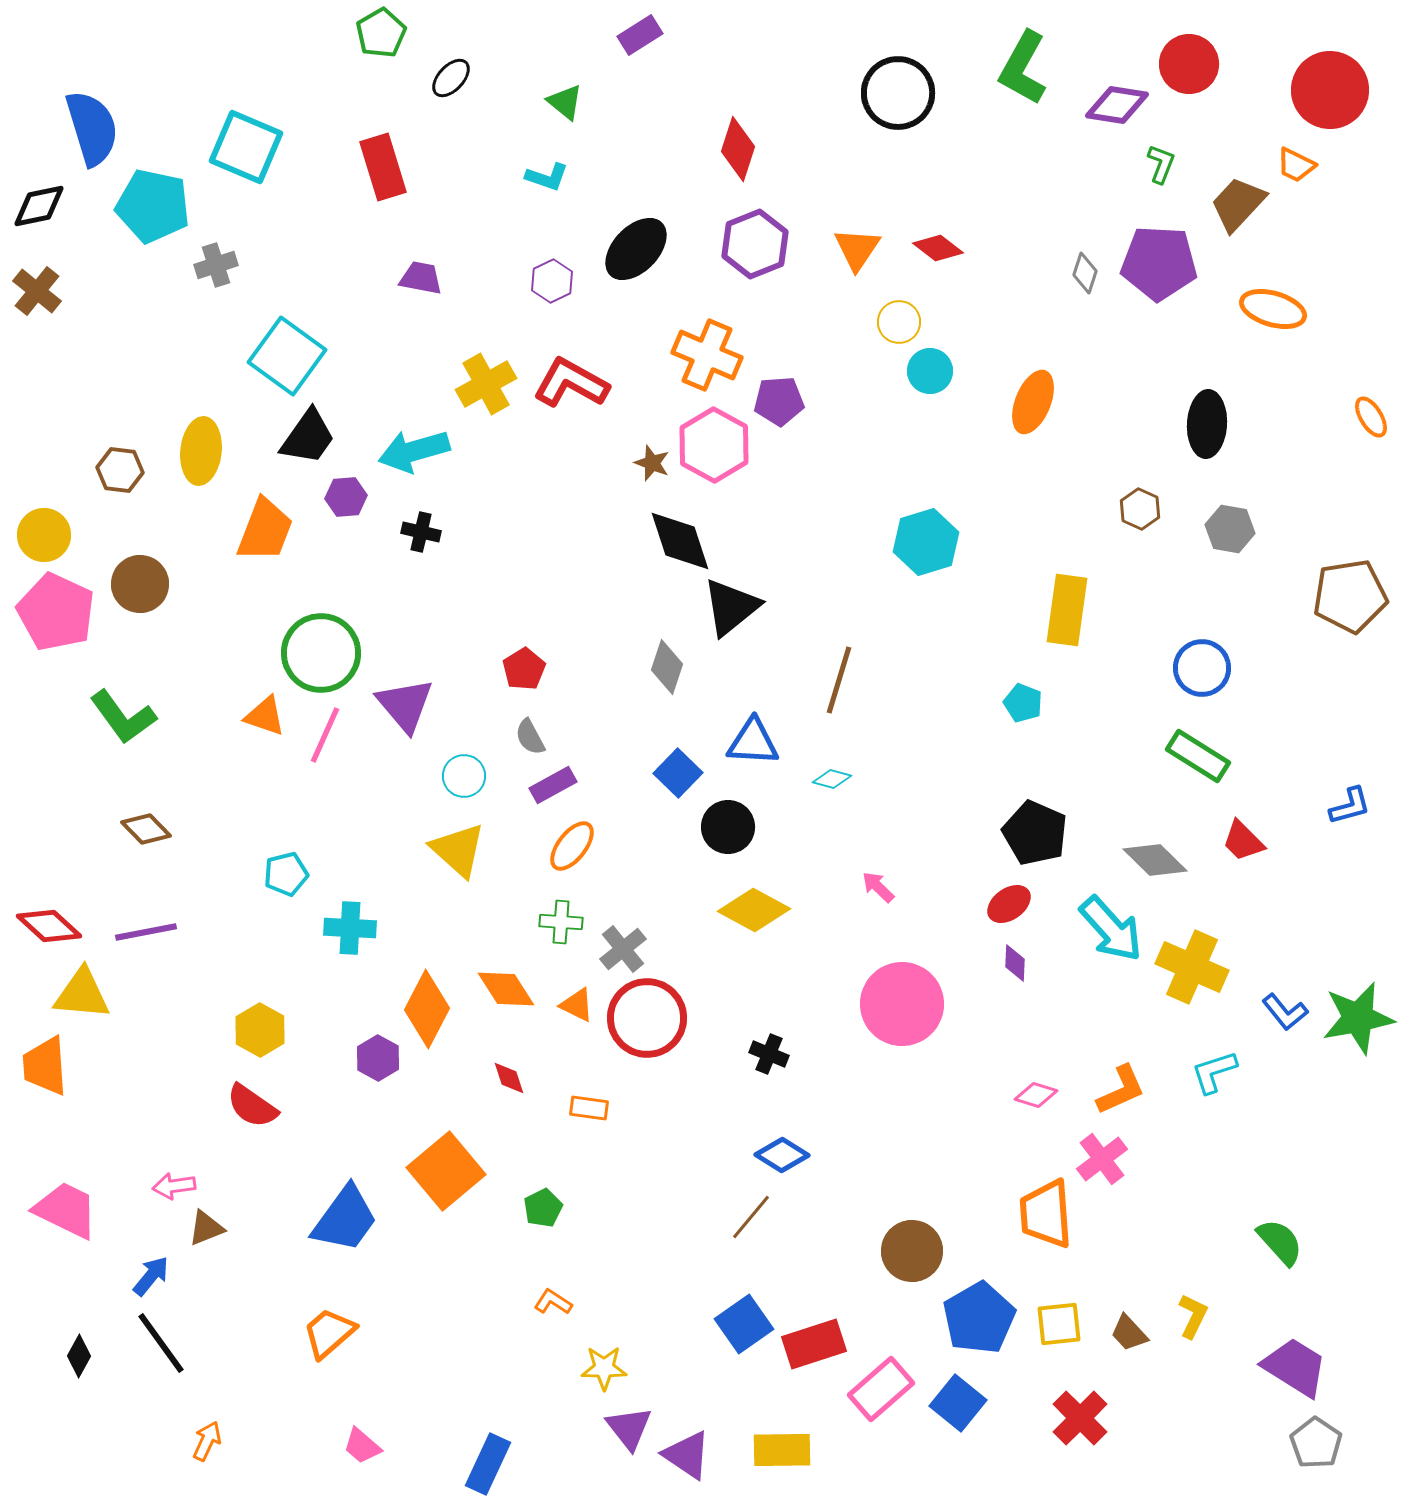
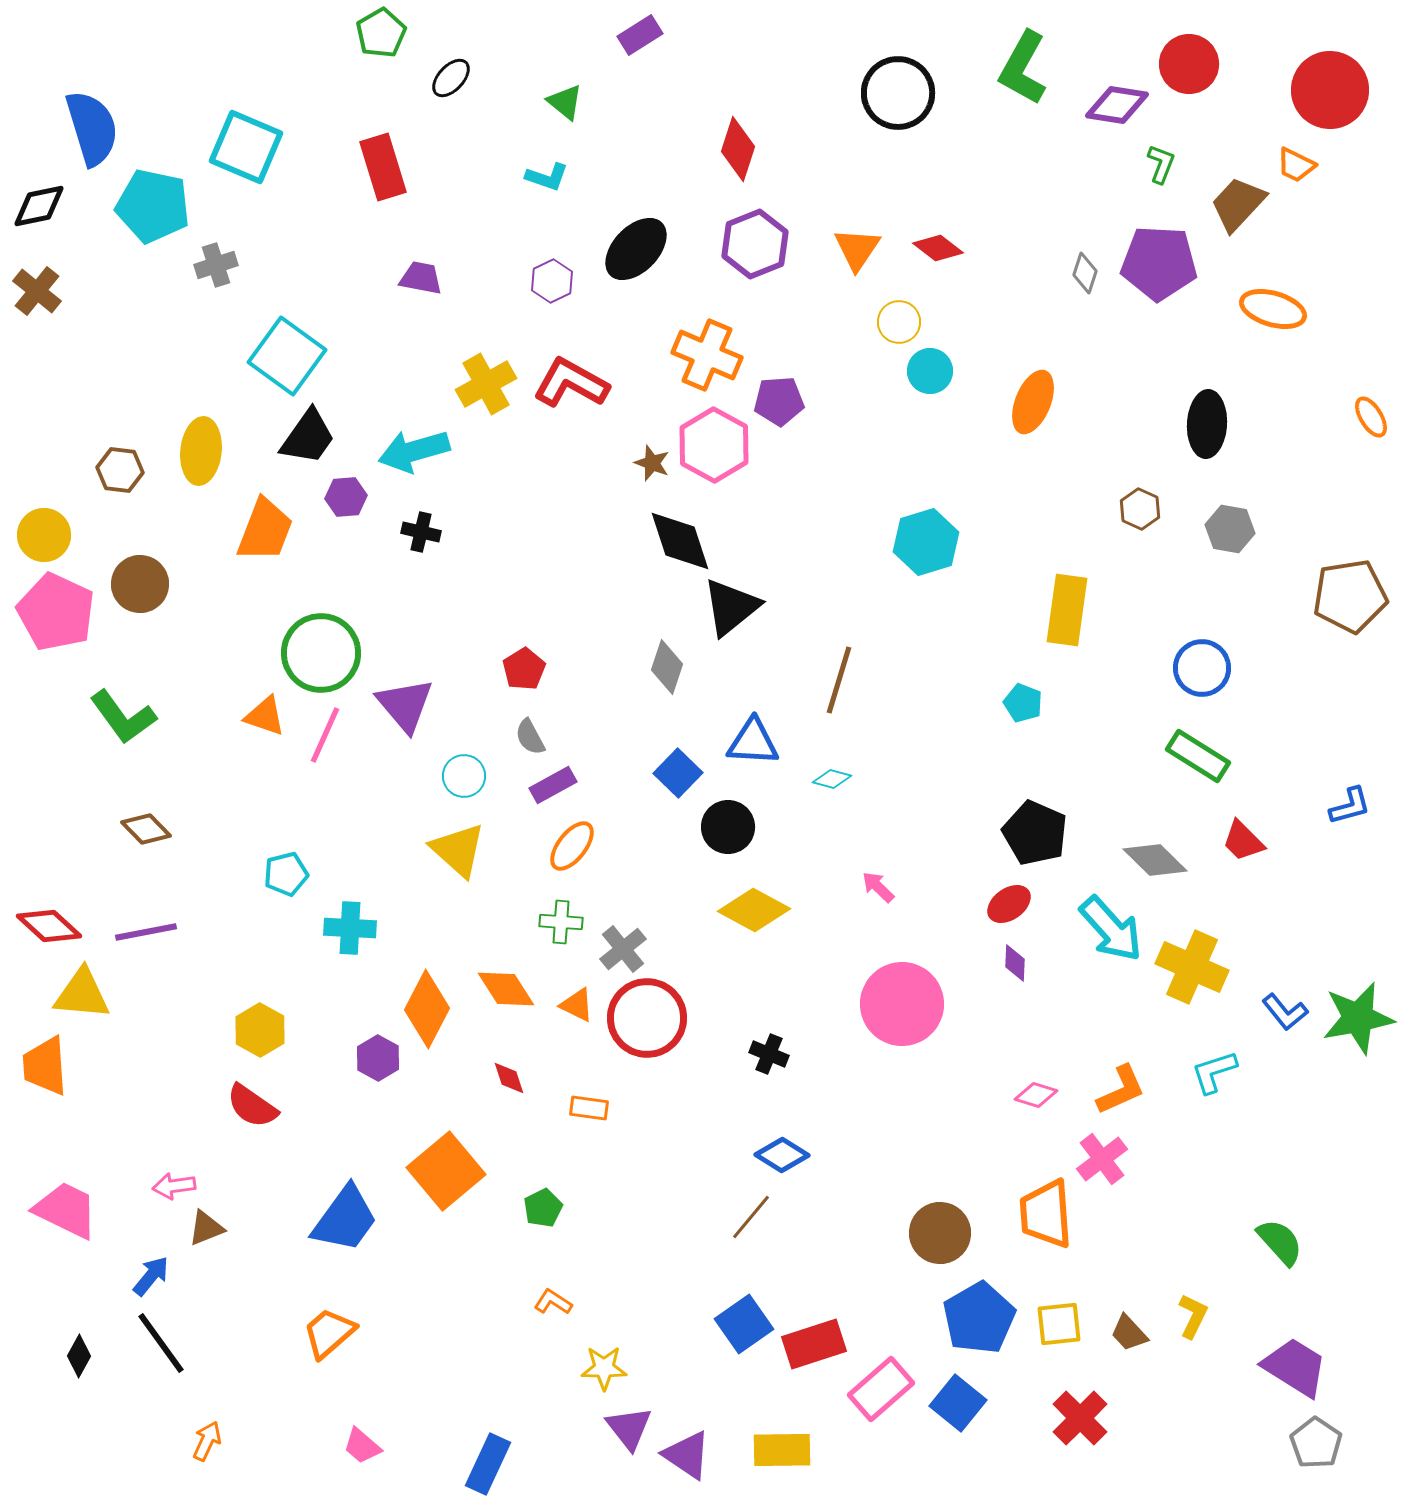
brown circle at (912, 1251): moved 28 px right, 18 px up
